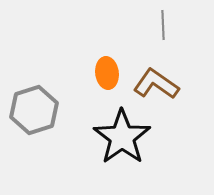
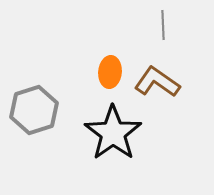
orange ellipse: moved 3 px right, 1 px up; rotated 12 degrees clockwise
brown L-shape: moved 1 px right, 2 px up
black star: moved 9 px left, 4 px up
